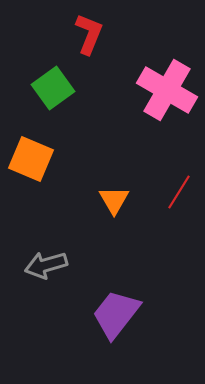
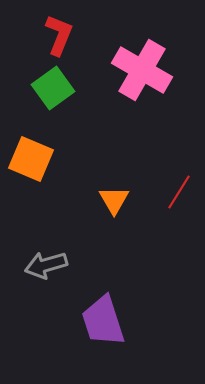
red L-shape: moved 30 px left, 1 px down
pink cross: moved 25 px left, 20 px up
purple trapezoid: moved 13 px left, 7 px down; rotated 56 degrees counterclockwise
